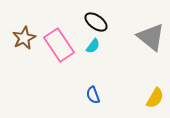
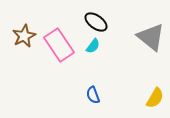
brown star: moved 2 px up
